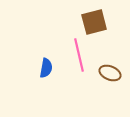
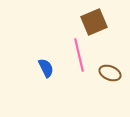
brown square: rotated 8 degrees counterclockwise
blue semicircle: rotated 36 degrees counterclockwise
